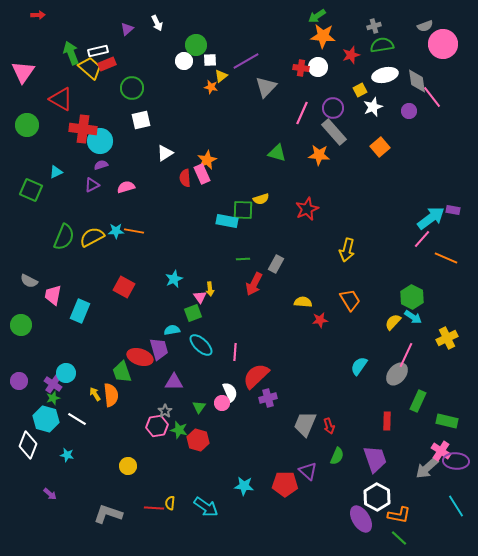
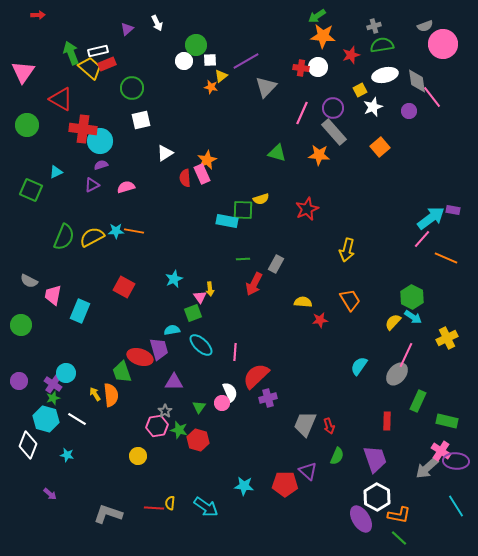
yellow circle at (128, 466): moved 10 px right, 10 px up
